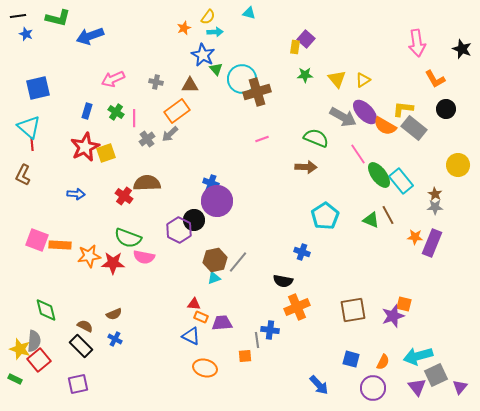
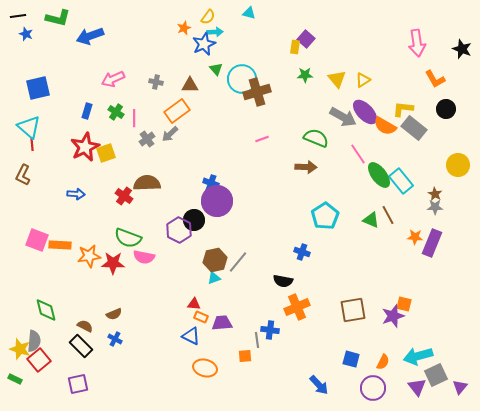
blue star at (203, 55): moved 1 px right, 11 px up; rotated 20 degrees clockwise
